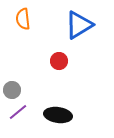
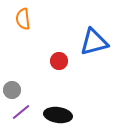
blue triangle: moved 15 px right, 17 px down; rotated 16 degrees clockwise
purple line: moved 3 px right
